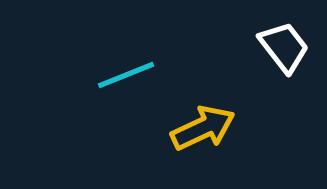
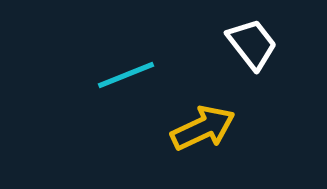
white trapezoid: moved 32 px left, 3 px up
